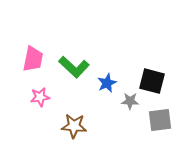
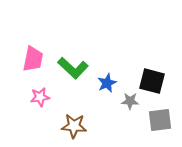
green L-shape: moved 1 px left, 1 px down
